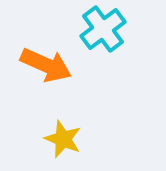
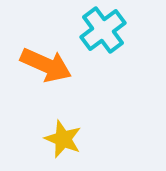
cyan cross: moved 1 px down
